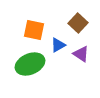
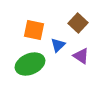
blue triangle: rotated 14 degrees counterclockwise
purple triangle: moved 2 px down
